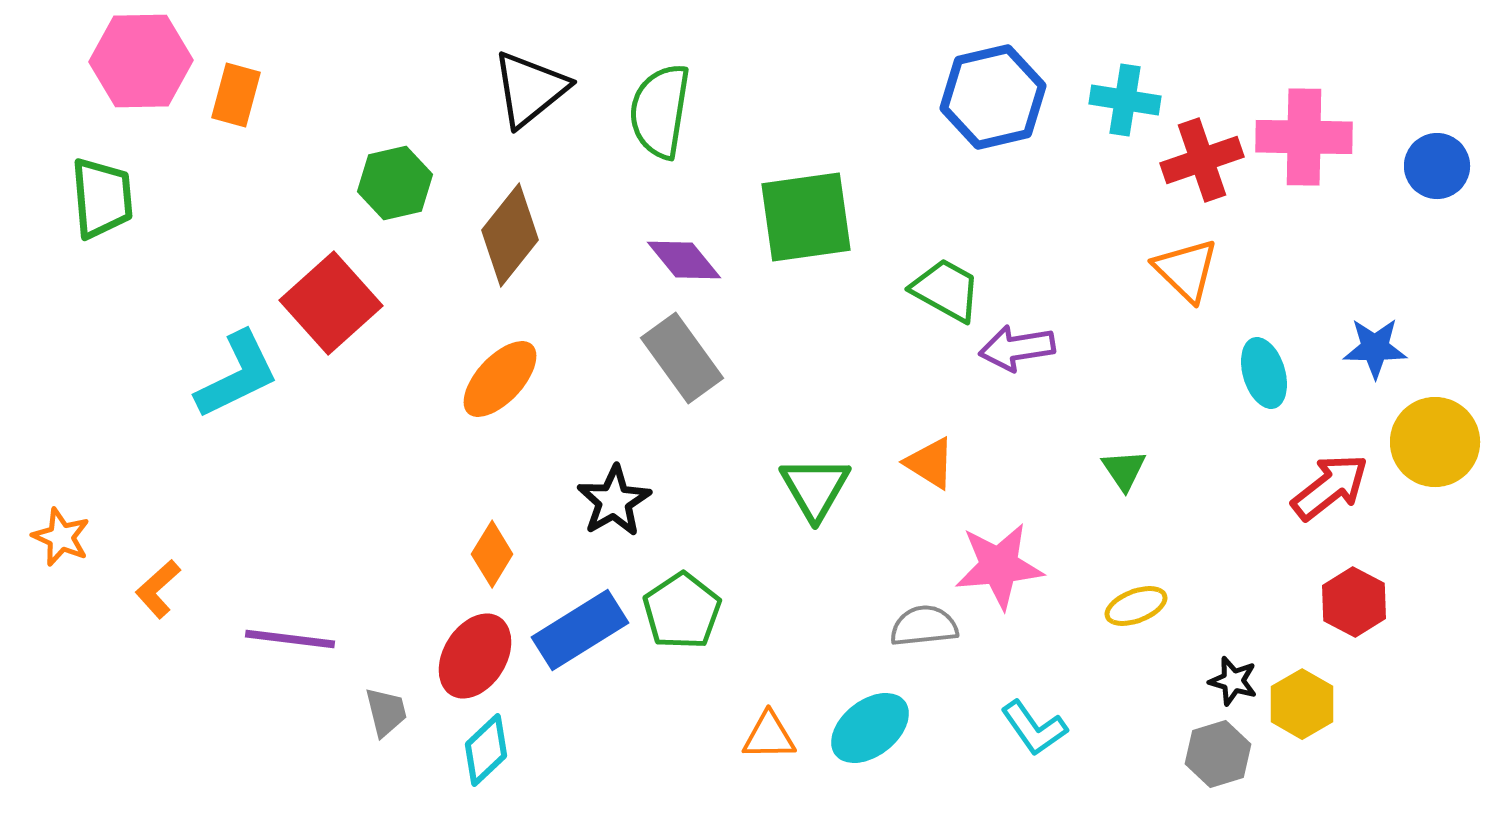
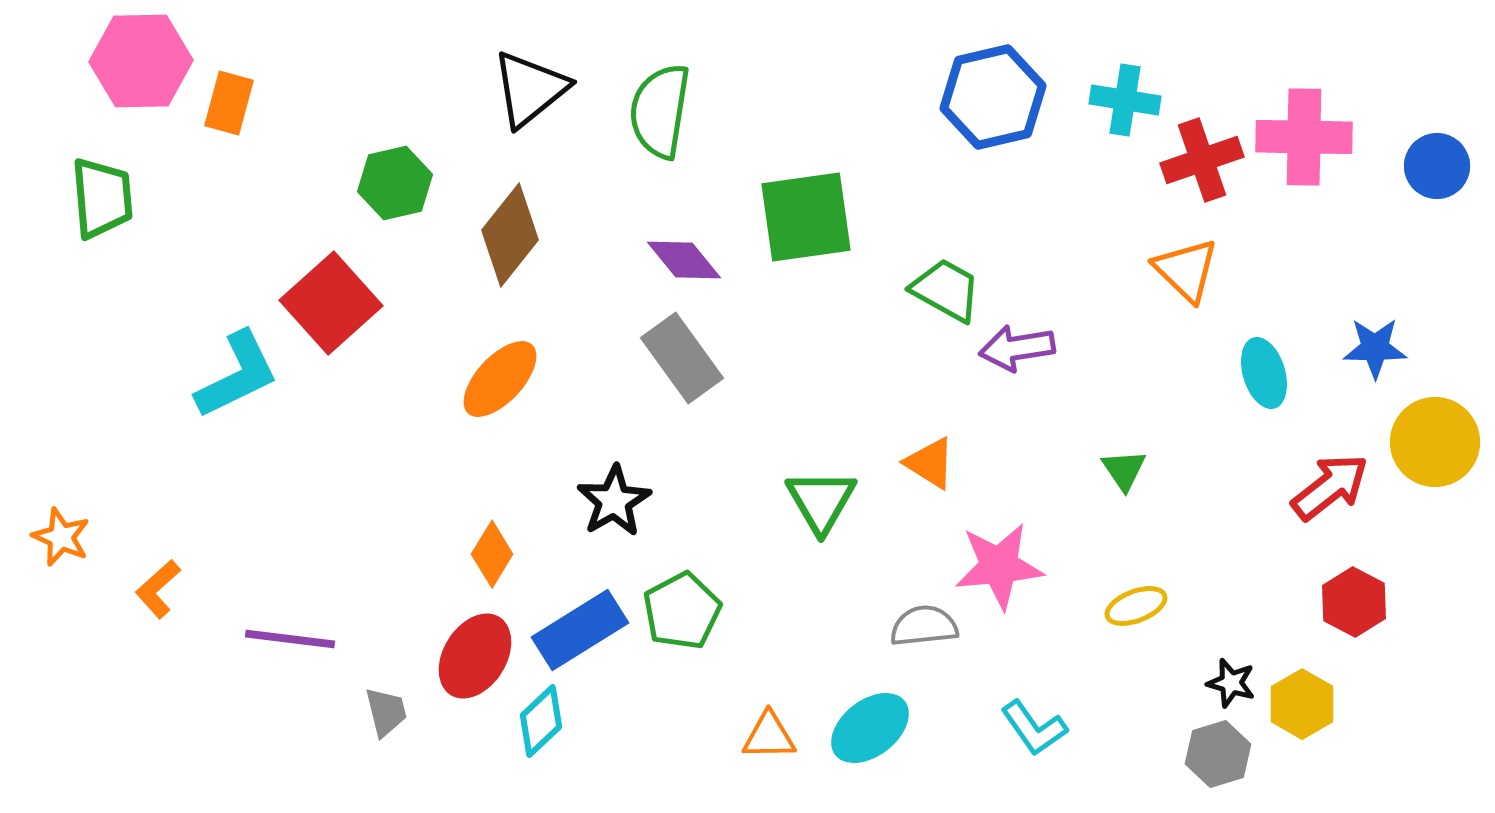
orange rectangle at (236, 95): moved 7 px left, 8 px down
green triangle at (815, 488): moved 6 px right, 13 px down
green pentagon at (682, 611): rotated 6 degrees clockwise
black star at (1233, 681): moved 2 px left, 2 px down
cyan diamond at (486, 750): moved 55 px right, 29 px up
